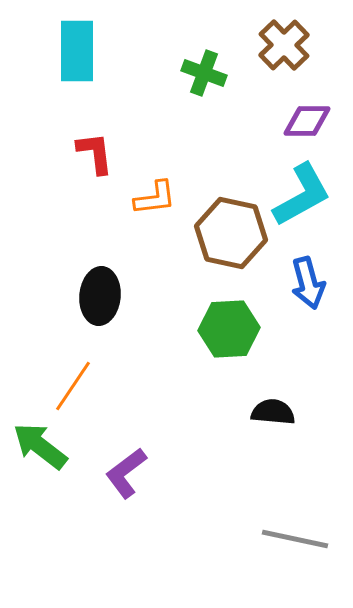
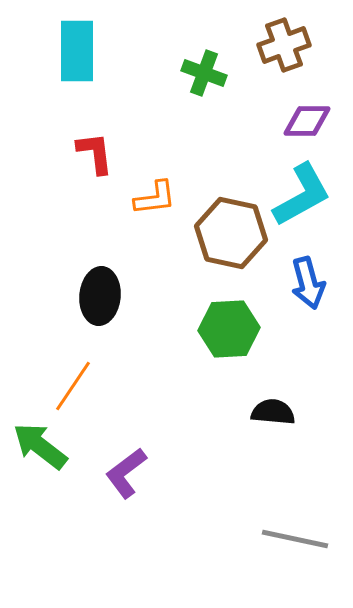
brown cross: rotated 24 degrees clockwise
